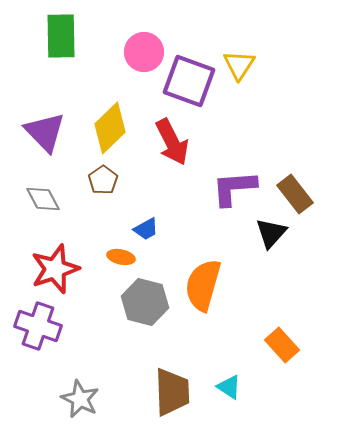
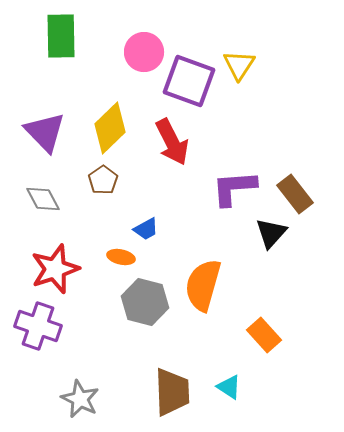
orange rectangle: moved 18 px left, 10 px up
